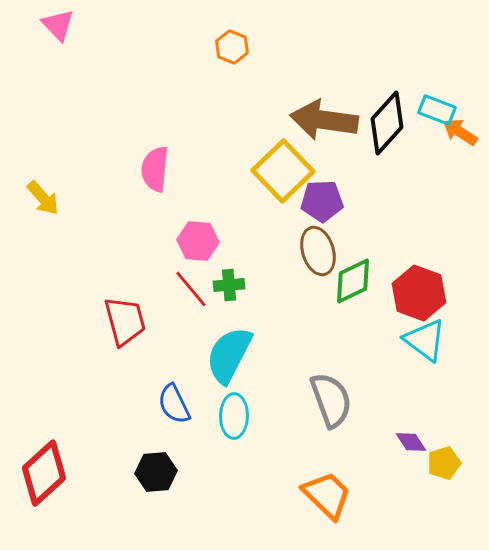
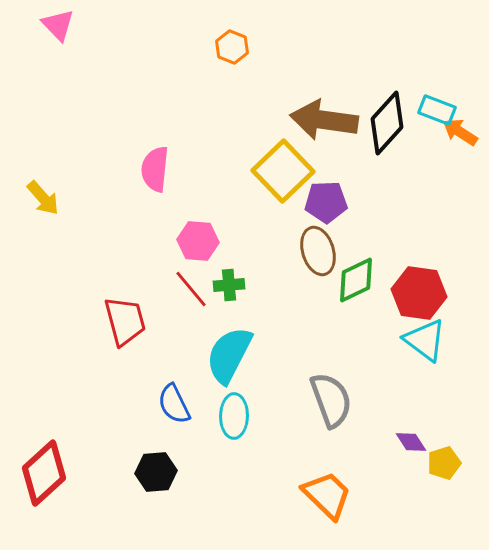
purple pentagon: moved 4 px right, 1 px down
green diamond: moved 3 px right, 1 px up
red hexagon: rotated 12 degrees counterclockwise
